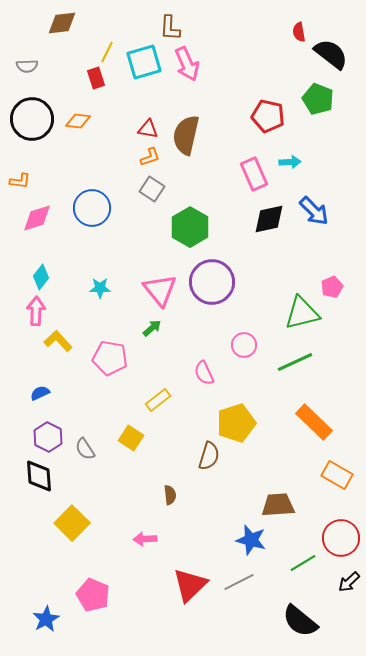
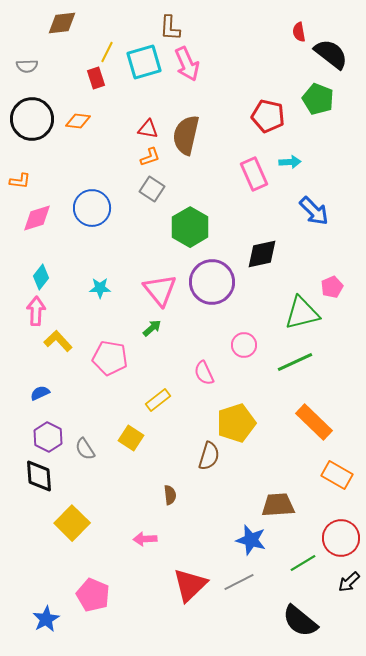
black diamond at (269, 219): moved 7 px left, 35 px down
